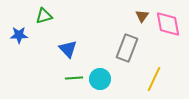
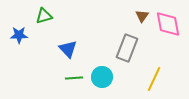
cyan circle: moved 2 px right, 2 px up
